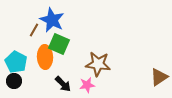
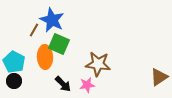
cyan pentagon: moved 2 px left
